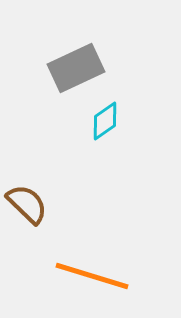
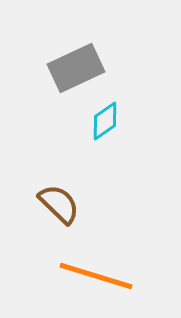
brown semicircle: moved 32 px right
orange line: moved 4 px right
